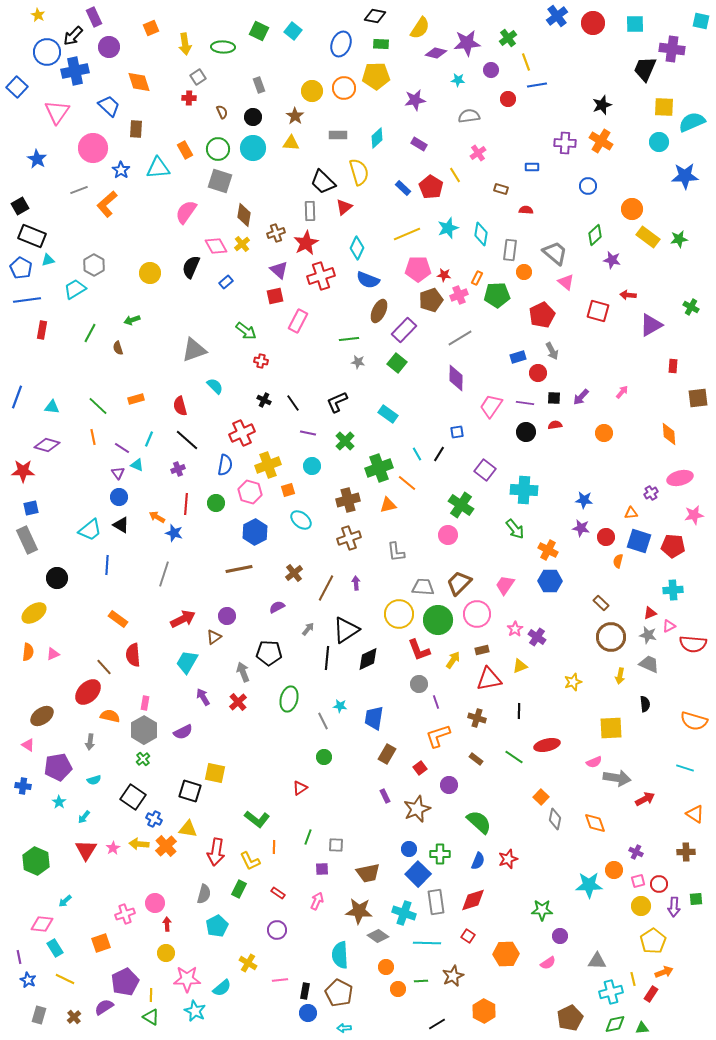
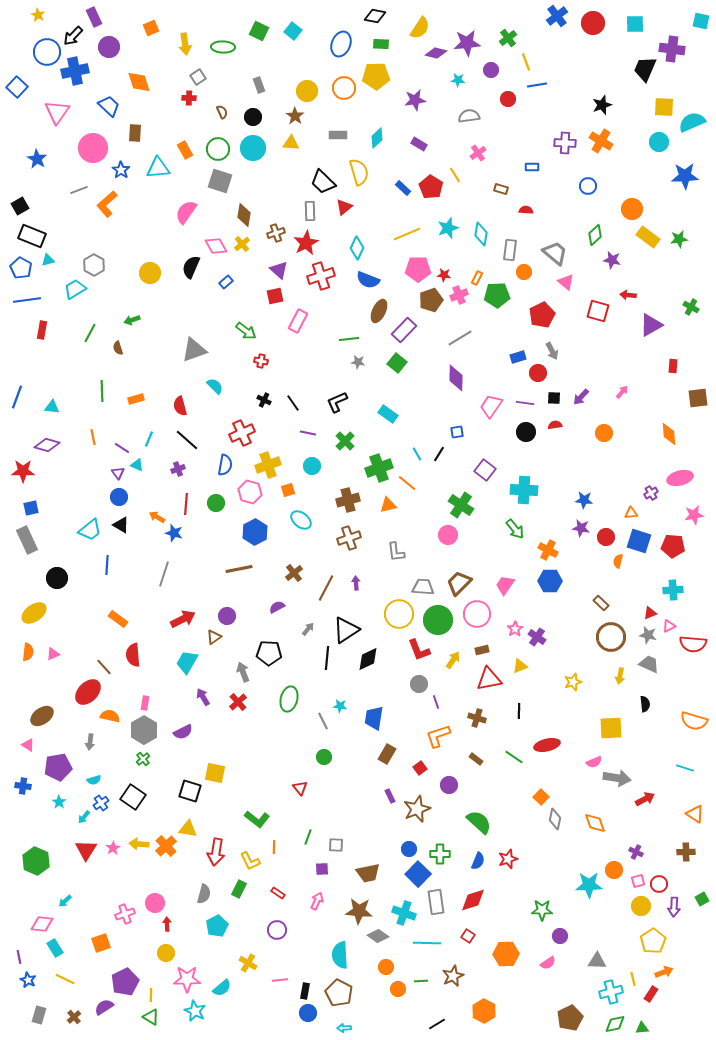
yellow circle at (312, 91): moved 5 px left
brown rectangle at (136, 129): moved 1 px left, 4 px down
green line at (98, 406): moved 4 px right, 15 px up; rotated 45 degrees clockwise
red triangle at (300, 788): rotated 35 degrees counterclockwise
purple rectangle at (385, 796): moved 5 px right
blue cross at (154, 819): moved 53 px left, 16 px up; rotated 28 degrees clockwise
green square at (696, 899): moved 6 px right; rotated 24 degrees counterclockwise
